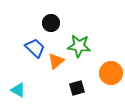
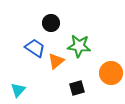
blue trapezoid: rotated 10 degrees counterclockwise
cyan triangle: rotated 42 degrees clockwise
